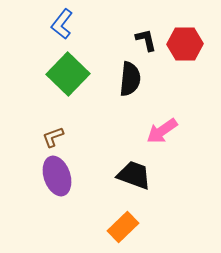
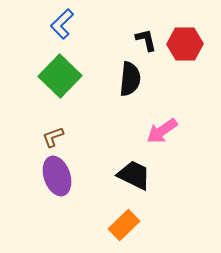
blue L-shape: rotated 8 degrees clockwise
green square: moved 8 px left, 2 px down
black trapezoid: rotated 6 degrees clockwise
orange rectangle: moved 1 px right, 2 px up
